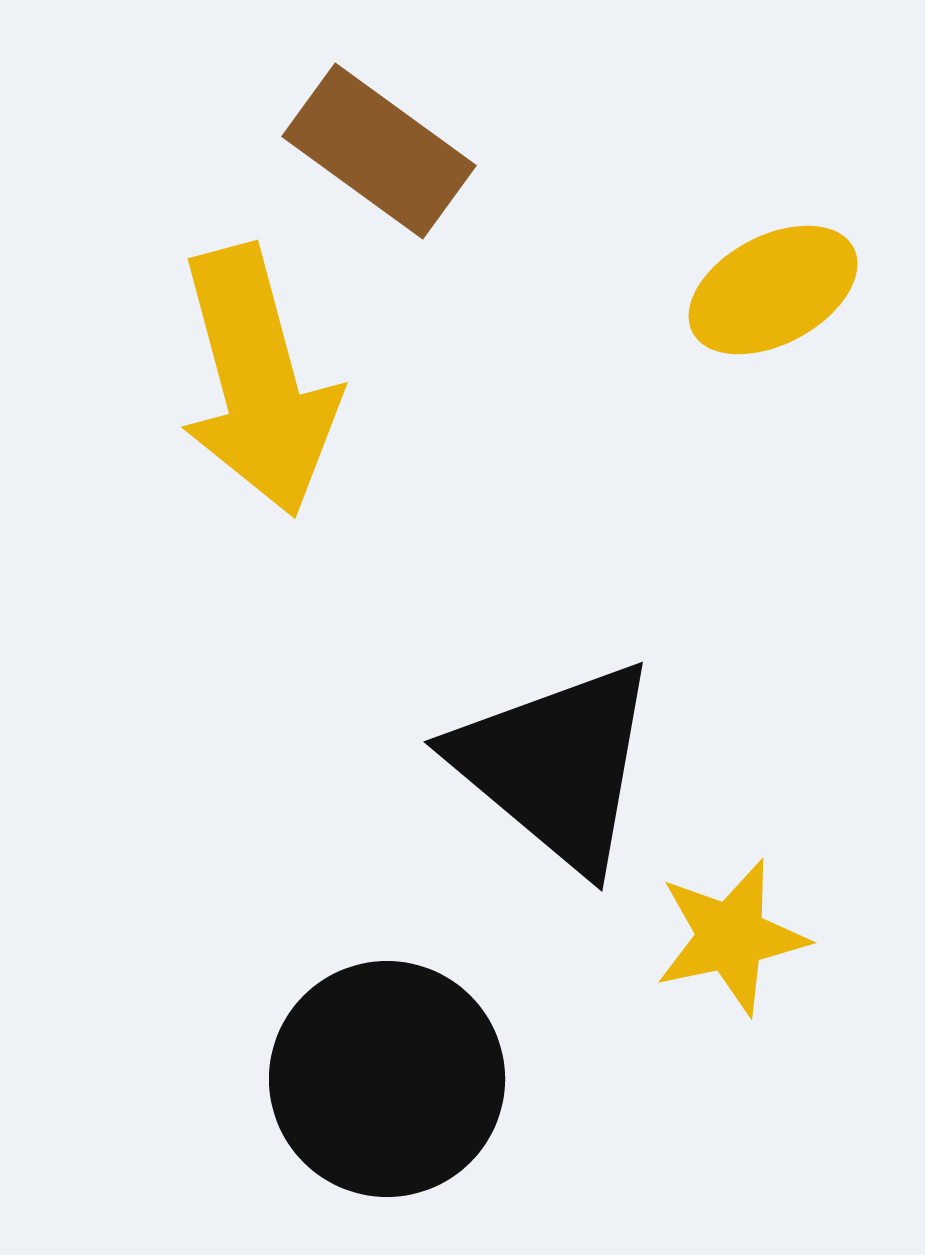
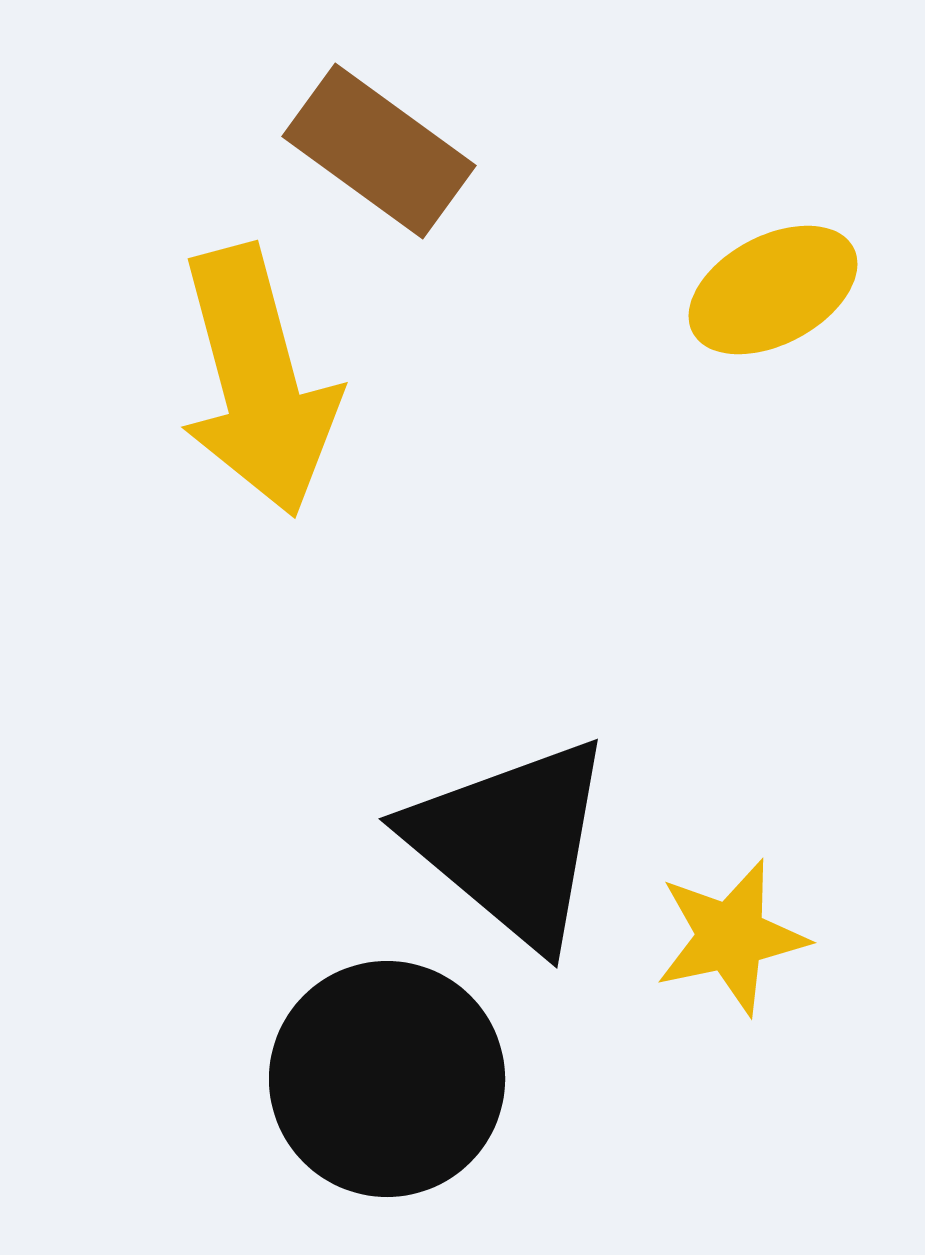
black triangle: moved 45 px left, 77 px down
